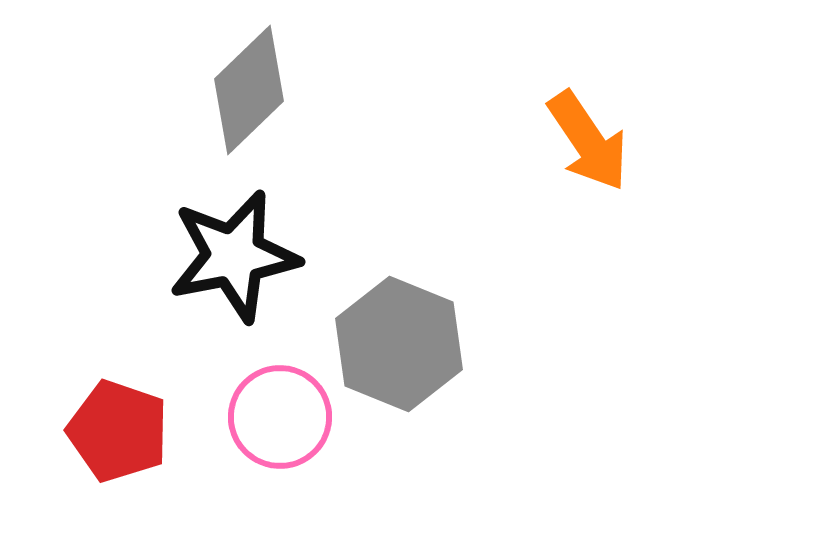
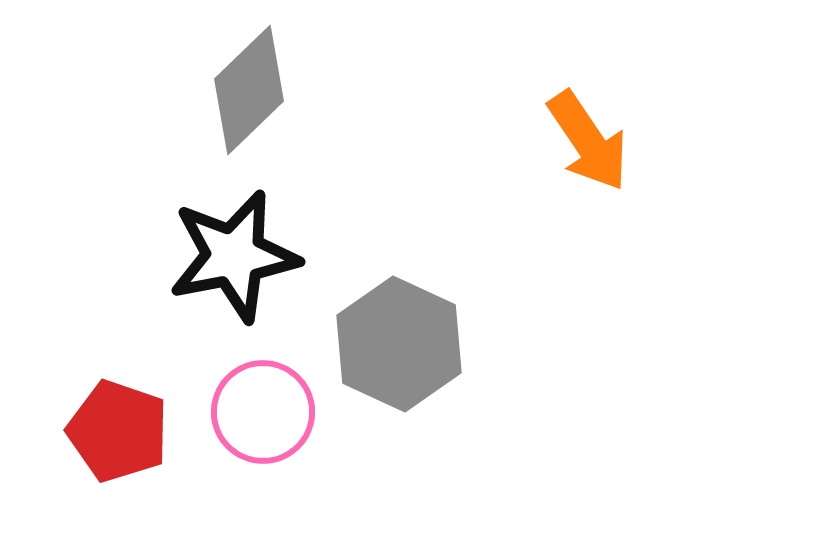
gray hexagon: rotated 3 degrees clockwise
pink circle: moved 17 px left, 5 px up
